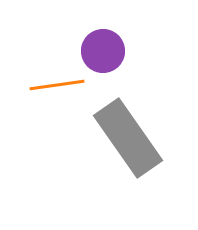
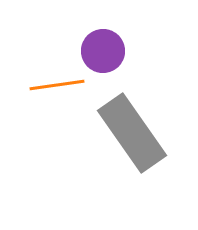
gray rectangle: moved 4 px right, 5 px up
